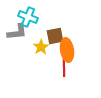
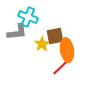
yellow star: moved 1 px right, 3 px up
red line: moved 3 px left; rotated 48 degrees clockwise
